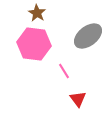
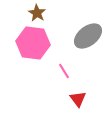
pink hexagon: moved 1 px left, 1 px up
